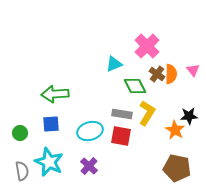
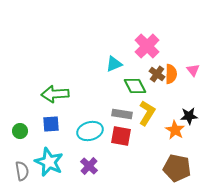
green circle: moved 2 px up
